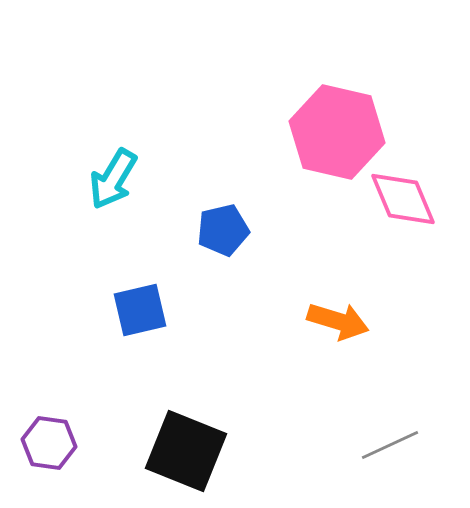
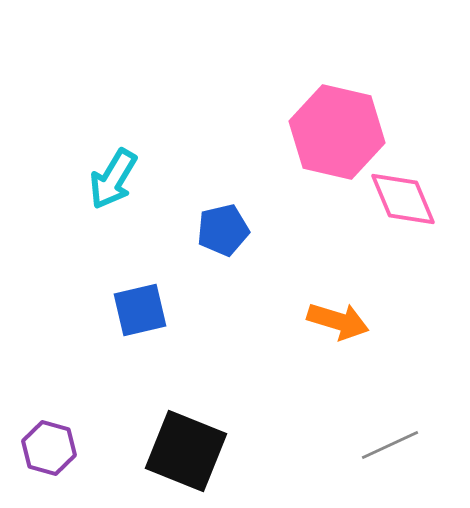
purple hexagon: moved 5 px down; rotated 8 degrees clockwise
